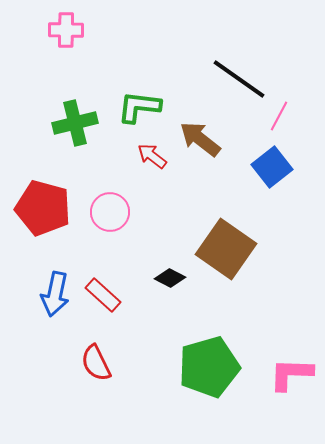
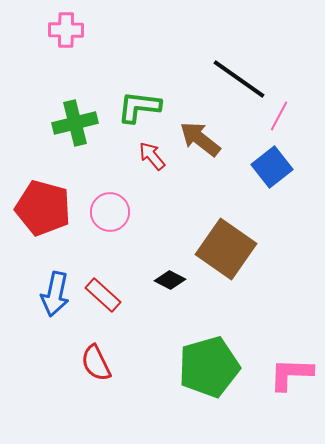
red arrow: rotated 12 degrees clockwise
black diamond: moved 2 px down
